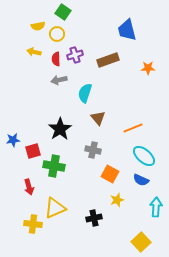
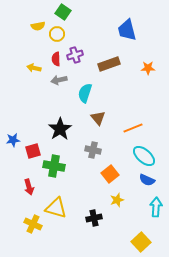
yellow arrow: moved 16 px down
brown rectangle: moved 1 px right, 4 px down
orange square: rotated 24 degrees clockwise
blue semicircle: moved 6 px right
yellow triangle: moved 1 px right; rotated 40 degrees clockwise
yellow cross: rotated 18 degrees clockwise
